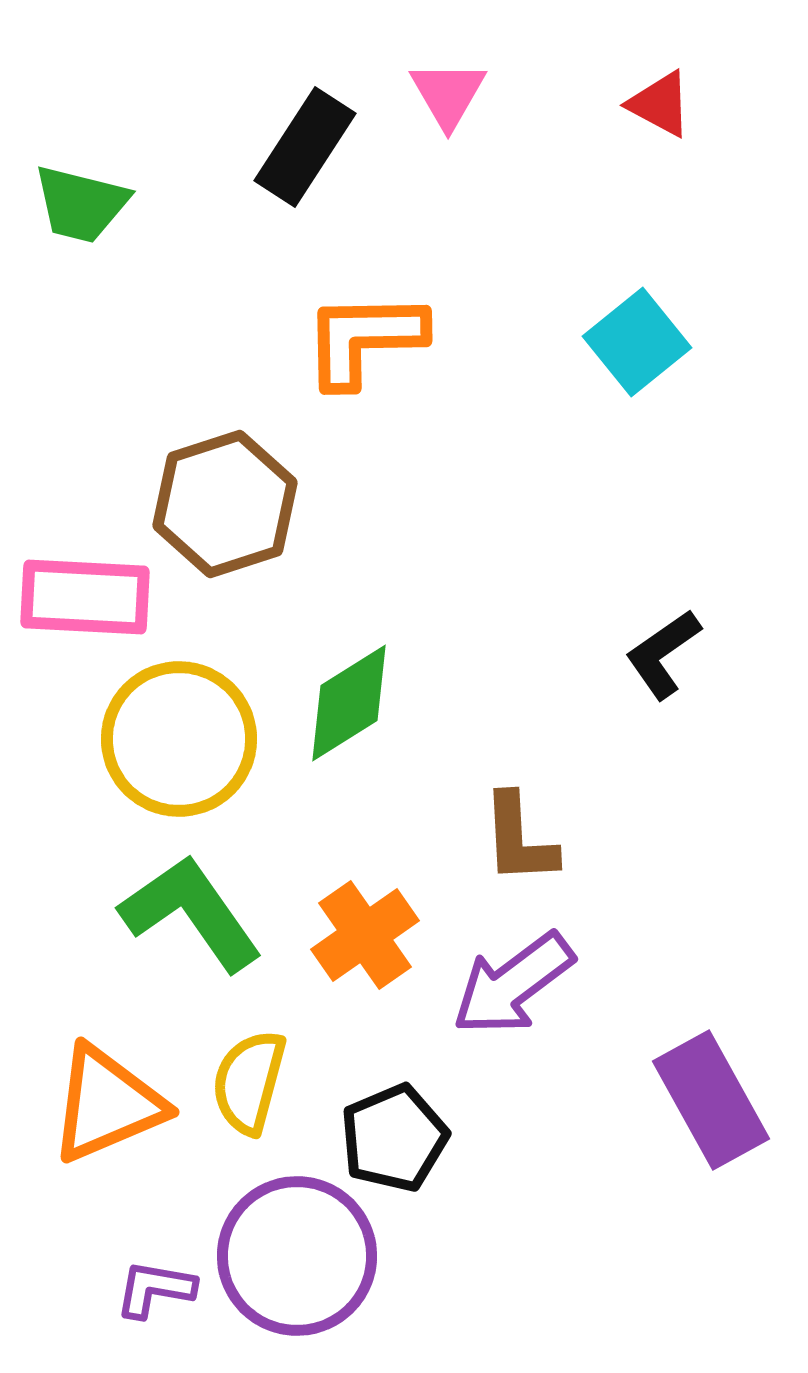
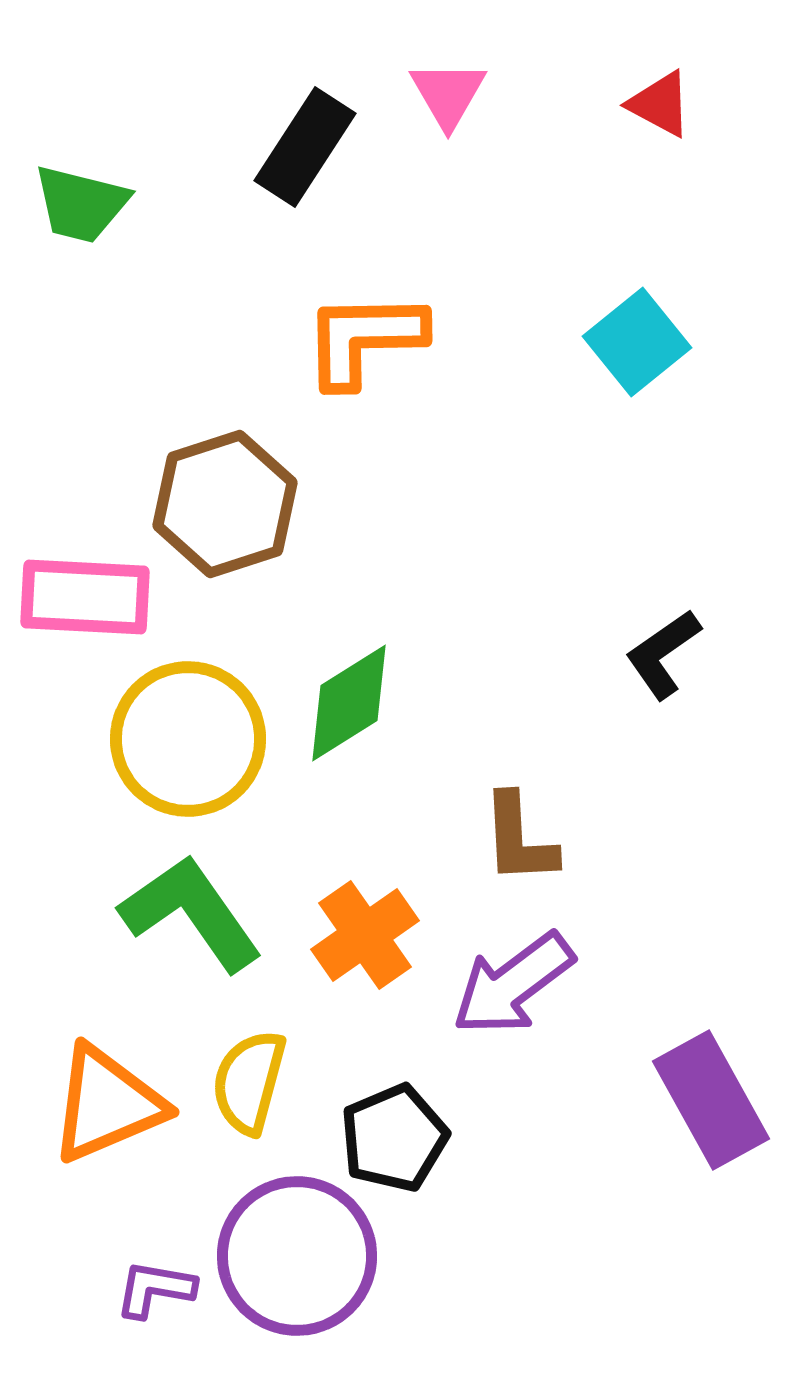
yellow circle: moved 9 px right
